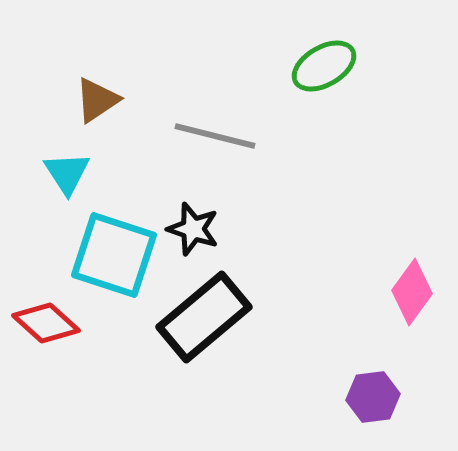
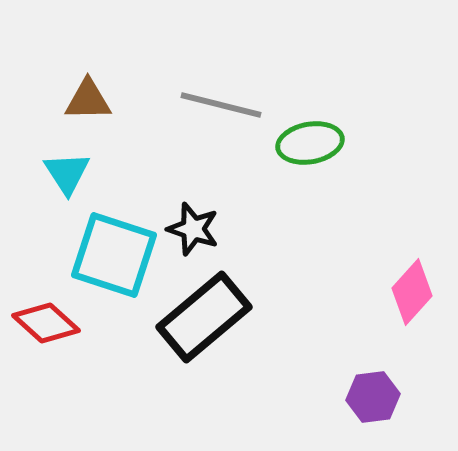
green ellipse: moved 14 px left, 77 px down; rotated 20 degrees clockwise
brown triangle: moved 9 px left; rotated 33 degrees clockwise
gray line: moved 6 px right, 31 px up
pink diamond: rotated 6 degrees clockwise
